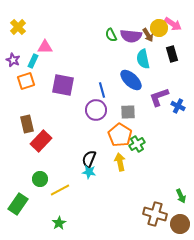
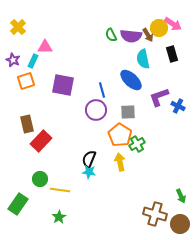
yellow line: rotated 36 degrees clockwise
green star: moved 6 px up
